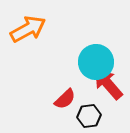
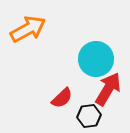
cyan circle: moved 3 px up
red arrow: moved 5 px down; rotated 72 degrees clockwise
red semicircle: moved 3 px left, 1 px up
